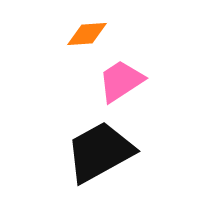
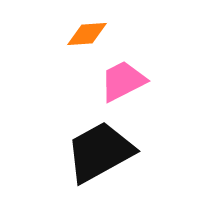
pink trapezoid: moved 2 px right; rotated 6 degrees clockwise
